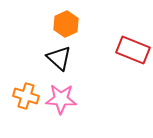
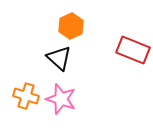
orange hexagon: moved 5 px right, 2 px down
pink star: rotated 16 degrees clockwise
